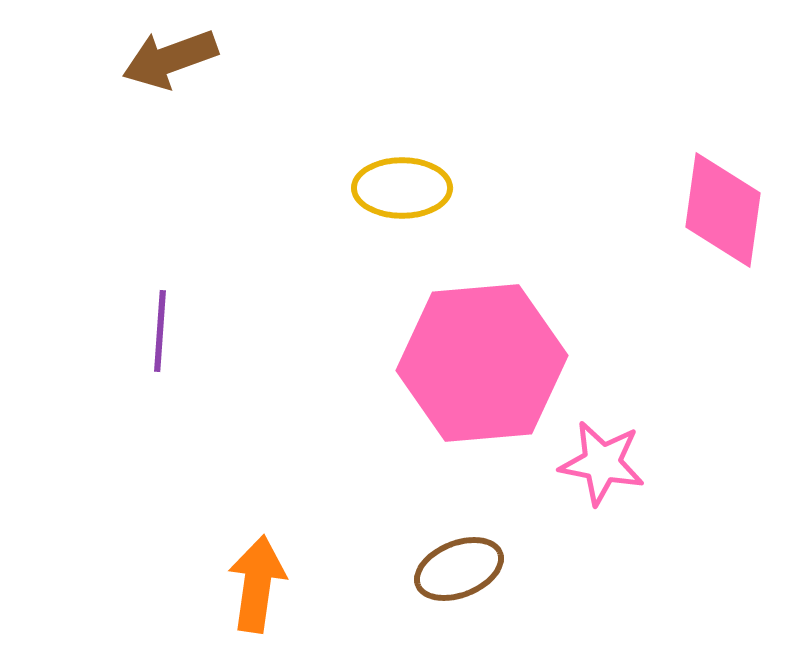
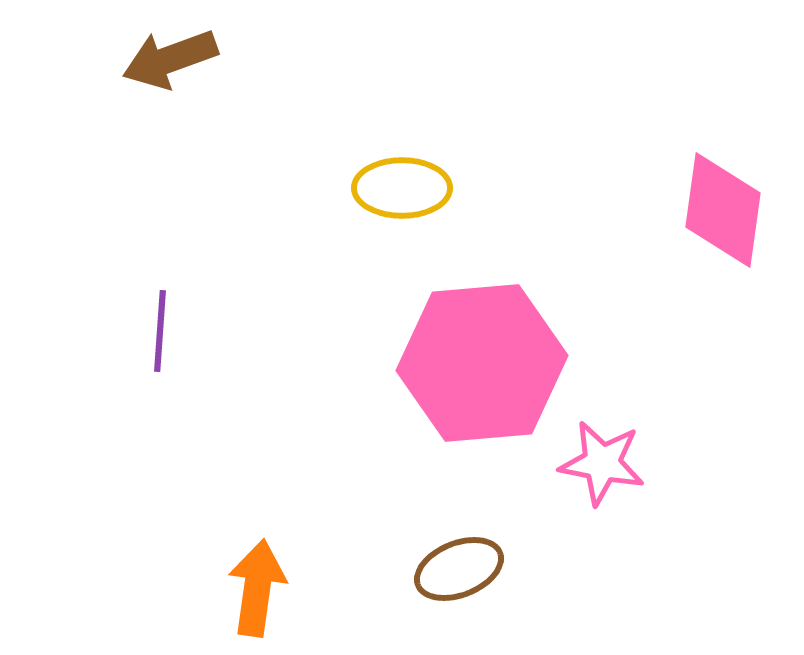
orange arrow: moved 4 px down
